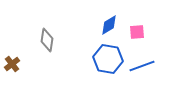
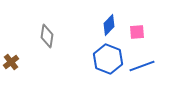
blue diamond: rotated 15 degrees counterclockwise
gray diamond: moved 4 px up
blue hexagon: rotated 12 degrees clockwise
brown cross: moved 1 px left, 2 px up
